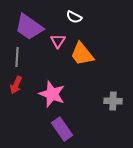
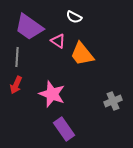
pink triangle: rotated 28 degrees counterclockwise
gray cross: rotated 24 degrees counterclockwise
purple rectangle: moved 2 px right
